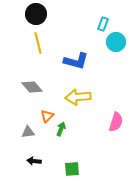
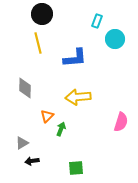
black circle: moved 6 px right
cyan rectangle: moved 6 px left, 3 px up
cyan circle: moved 1 px left, 3 px up
blue L-shape: moved 1 px left, 3 px up; rotated 20 degrees counterclockwise
gray diamond: moved 7 px left, 1 px down; rotated 40 degrees clockwise
pink semicircle: moved 5 px right
gray triangle: moved 6 px left, 11 px down; rotated 24 degrees counterclockwise
black arrow: moved 2 px left; rotated 16 degrees counterclockwise
green square: moved 4 px right, 1 px up
